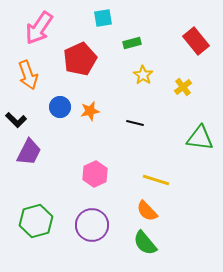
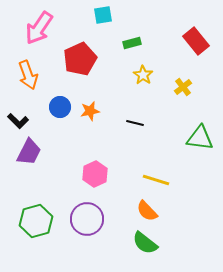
cyan square: moved 3 px up
black L-shape: moved 2 px right, 1 px down
purple circle: moved 5 px left, 6 px up
green semicircle: rotated 12 degrees counterclockwise
